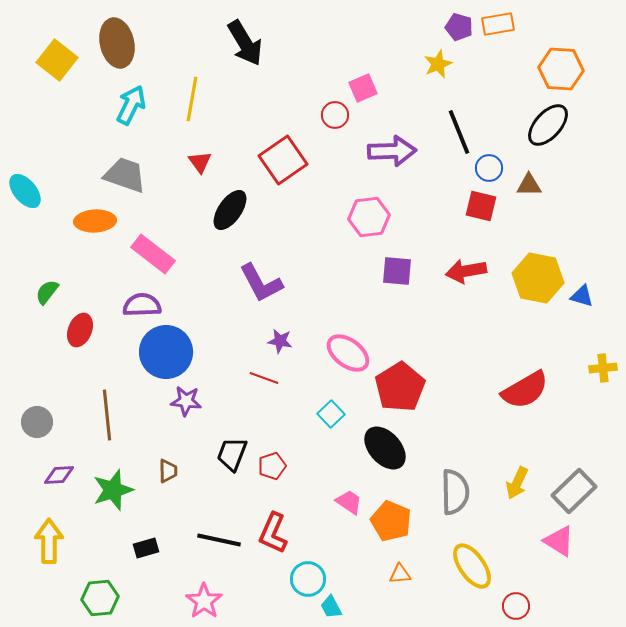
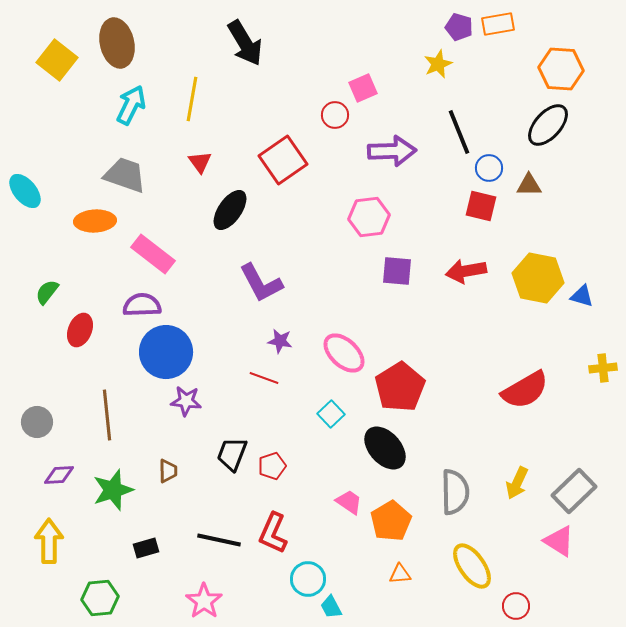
pink ellipse at (348, 353): moved 4 px left; rotated 6 degrees clockwise
orange pentagon at (391, 521): rotated 18 degrees clockwise
